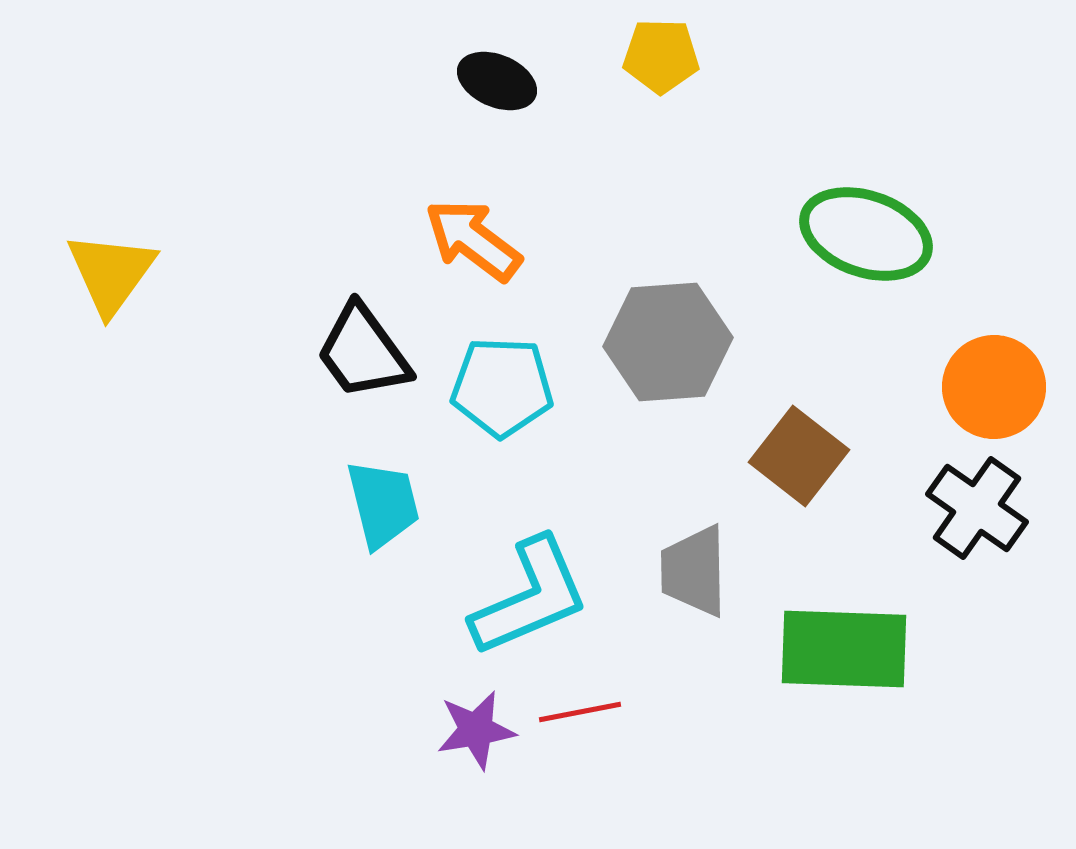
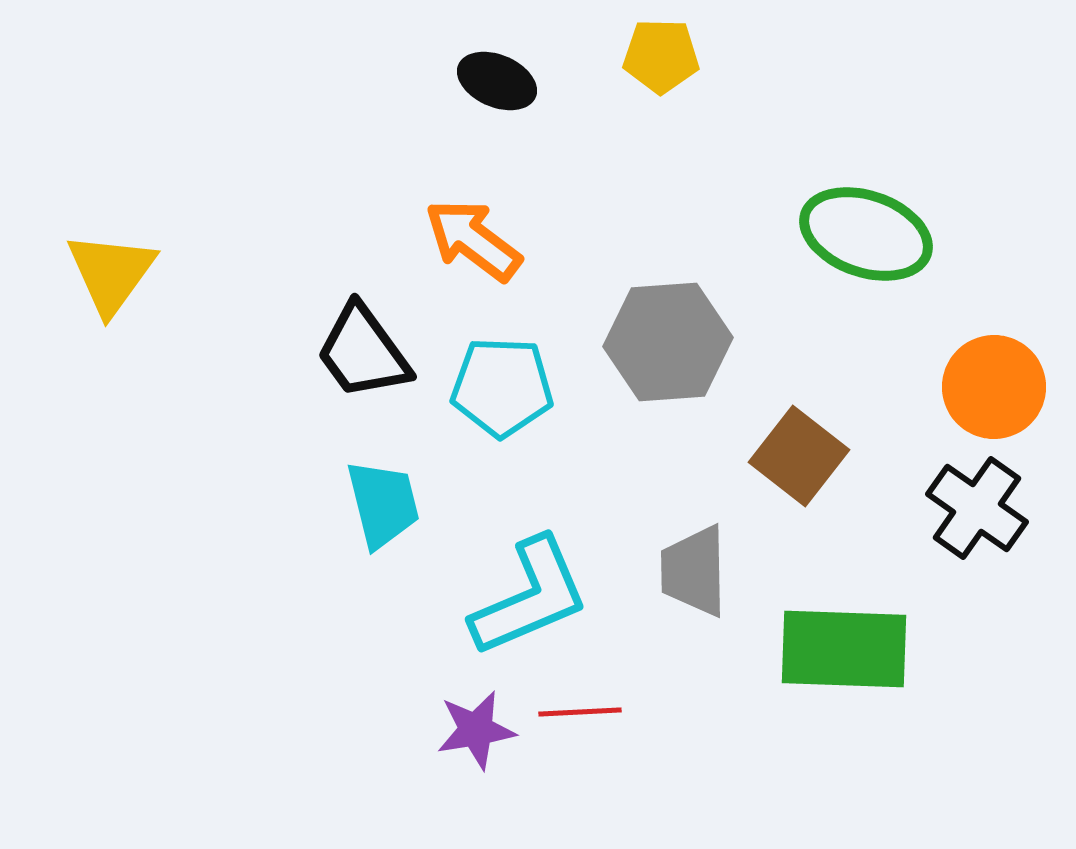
red line: rotated 8 degrees clockwise
